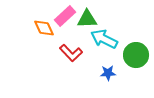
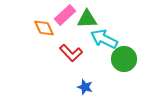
pink rectangle: moved 1 px up
green circle: moved 12 px left, 4 px down
blue star: moved 23 px left, 14 px down; rotated 21 degrees clockwise
